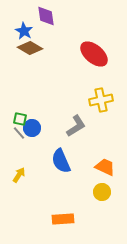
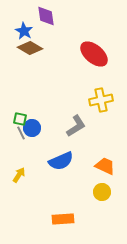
gray line: moved 2 px right; rotated 16 degrees clockwise
blue semicircle: rotated 90 degrees counterclockwise
orange trapezoid: moved 1 px up
